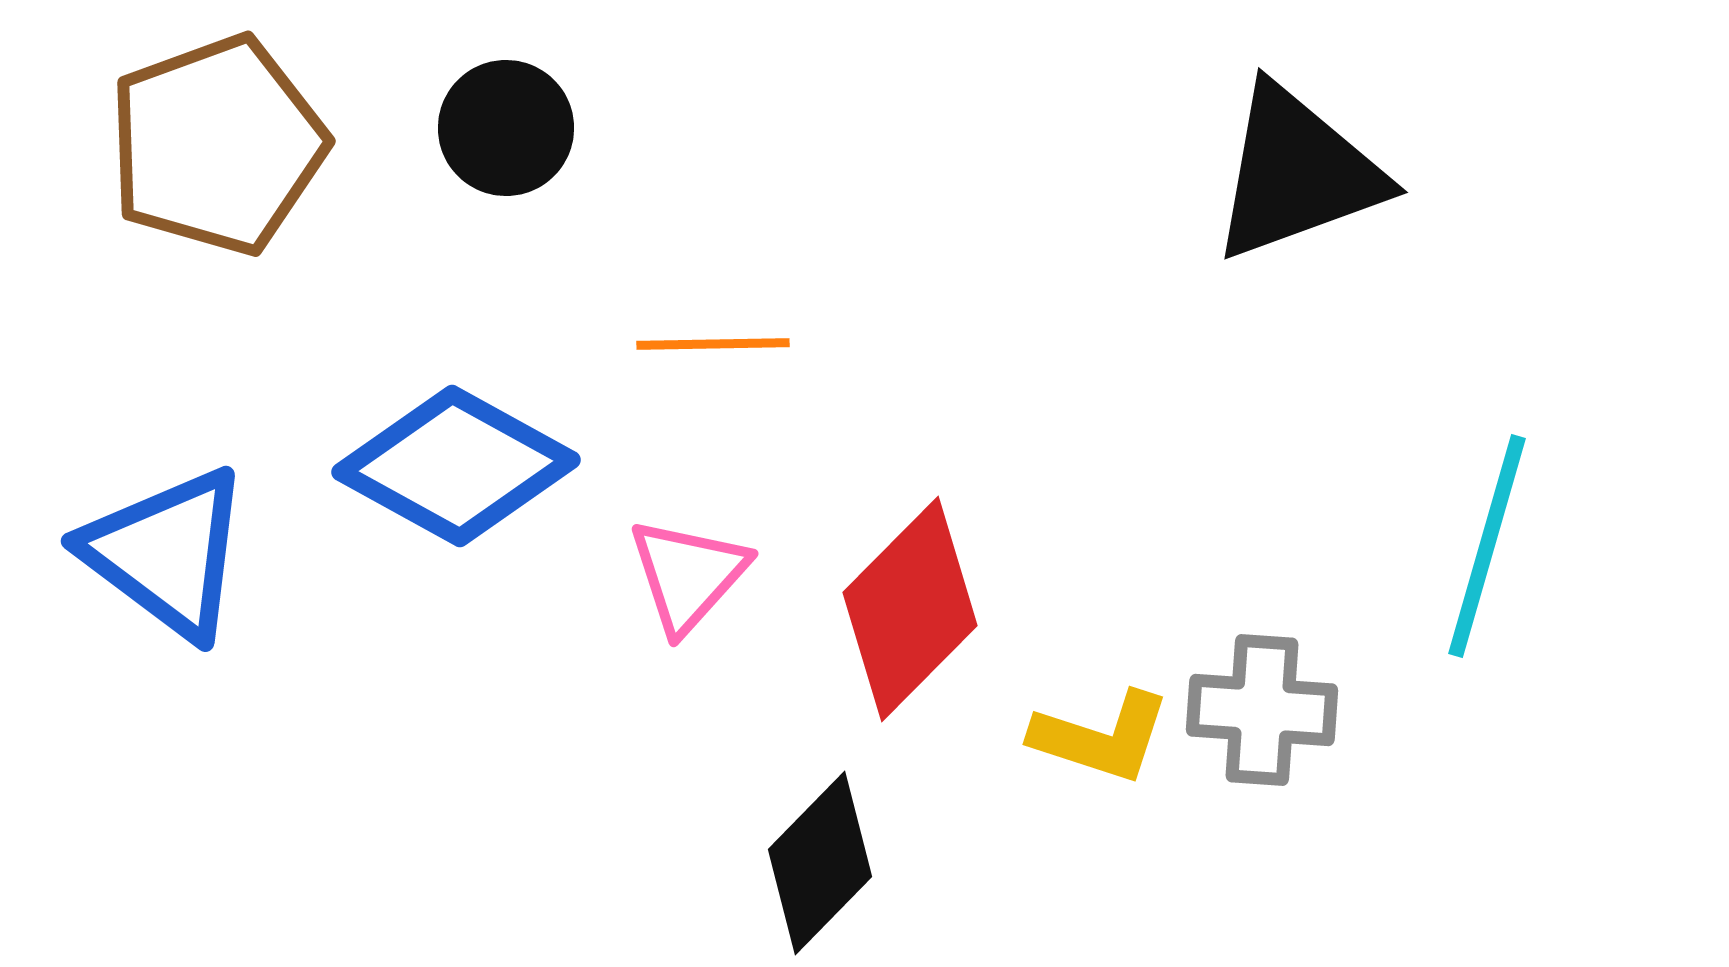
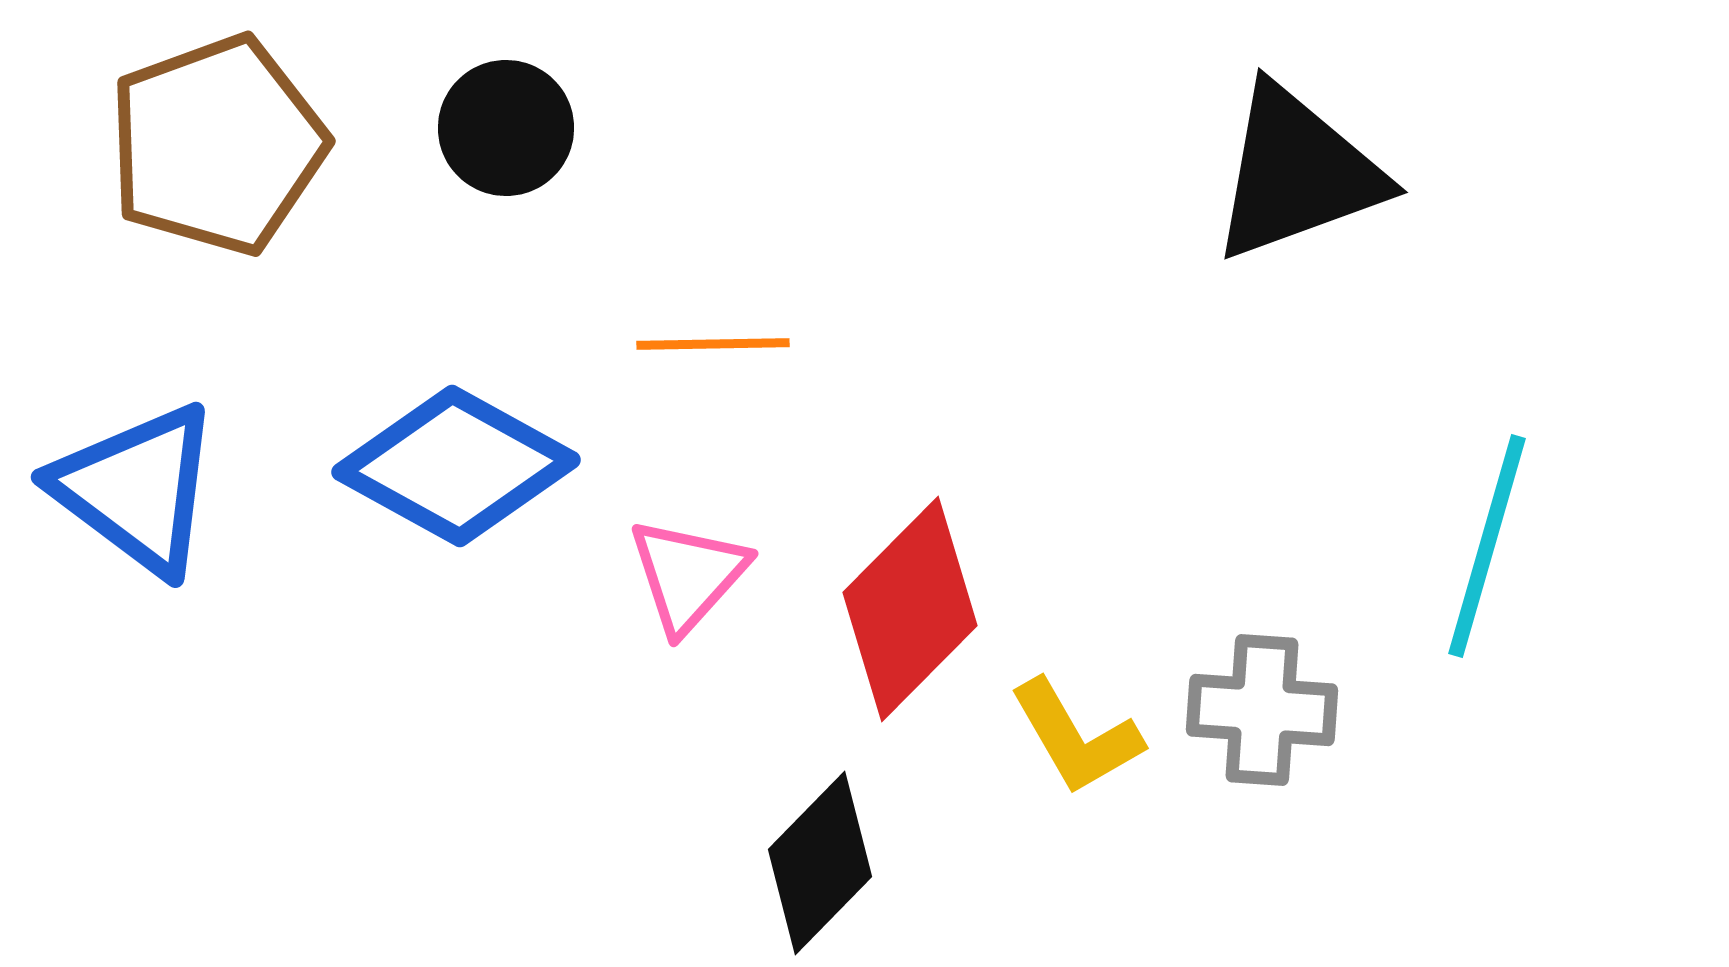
blue triangle: moved 30 px left, 64 px up
yellow L-shape: moved 25 px left; rotated 42 degrees clockwise
